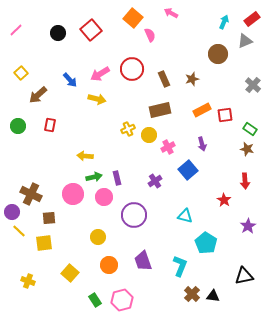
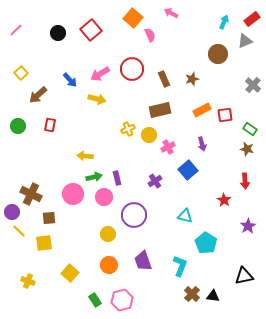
yellow circle at (98, 237): moved 10 px right, 3 px up
